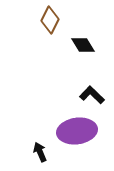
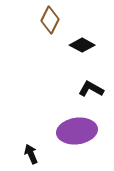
black diamond: moved 1 px left; rotated 30 degrees counterclockwise
black L-shape: moved 1 px left, 6 px up; rotated 15 degrees counterclockwise
black arrow: moved 9 px left, 2 px down
